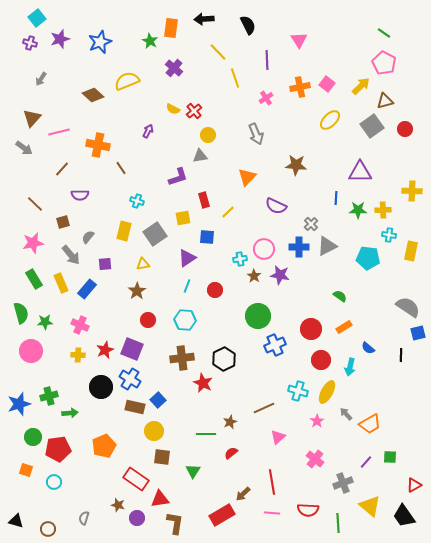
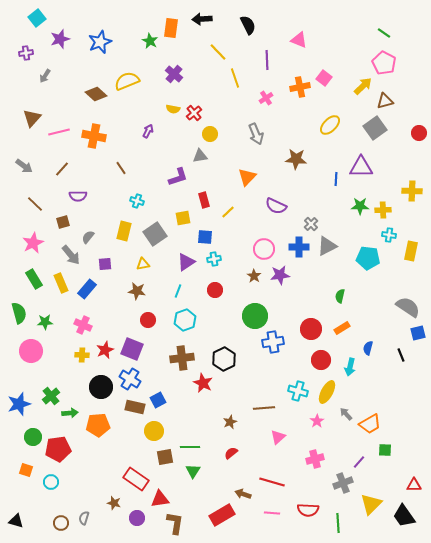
black arrow at (204, 19): moved 2 px left
pink triangle at (299, 40): rotated 36 degrees counterclockwise
purple cross at (30, 43): moved 4 px left, 10 px down; rotated 24 degrees counterclockwise
purple cross at (174, 68): moved 6 px down
gray arrow at (41, 79): moved 4 px right, 3 px up
pink square at (327, 84): moved 3 px left, 6 px up
yellow arrow at (361, 86): moved 2 px right
brown diamond at (93, 95): moved 3 px right, 1 px up
yellow semicircle at (173, 109): rotated 16 degrees counterclockwise
red cross at (194, 111): moved 2 px down
yellow ellipse at (330, 120): moved 5 px down
gray square at (372, 126): moved 3 px right, 2 px down
red circle at (405, 129): moved 14 px right, 4 px down
yellow circle at (208, 135): moved 2 px right, 1 px up
orange cross at (98, 145): moved 4 px left, 9 px up
gray arrow at (24, 148): moved 18 px down
brown star at (296, 165): moved 6 px up
purple triangle at (360, 172): moved 1 px right, 5 px up
purple semicircle at (80, 195): moved 2 px left, 1 px down
blue line at (336, 198): moved 19 px up
green star at (358, 210): moved 2 px right, 4 px up
blue square at (207, 237): moved 2 px left
pink star at (33, 243): rotated 15 degrees counterclockwise
purple triangle at (187, 258): moved 1 px left, 4 px down
cyan cross at (240, 259): moved 26 px left
purple star at (280, 275): rotated 18 degrees counterclockwise
cyan line at (187, 286): moved 9 px left, 5 px down
brown star at (137, 291): rotated 30 degrees counterclockwise
green semicircle at (340, 296): rotated 112 degrees counterclockwise
green semicircle at (21, 313): moved 2 px left
green circle at (258, 316): moved 3 px left
cyan hexagon at (185, 320): rotated 25 degrees counterclockwise
pink cross at (80, 325): moved 3 px right
orange rectangle at (344, 327): moved 2 px left, 1 px down
blue cross at (275, 345): moved 2 px left, 3 px up; rotated 15 degrees clockwise
blue semicircle at (368, 348): rotated 64 degrees clockwise
yellow cross at (78, 355): moved 4 px right
black line at (401, 355): rotated 24 degrees counterclockwise
green cross at (49, 396): moved 2 px right; rotated 24 degrees counterclockwise
blue square at (158, 400): rotated 14 degrees clockwise
brown line at (264, 408): rotated 20 degrees clockwise
green line at (206, 434): moved 16 px left, 13 px down
orange pentagon at (104, 446): moved 6 px left, 21 px up; rotated 20 degrees clockwise
brown square at (162, 457): moved 3 px right; rotated 18 degrees counterclockwise
green square at (390, 457): moved 5 px left, 7 px up
pink cross at (315, 459): rotated 36 degrees clockwise
purple line at (366, 462): moved 7 px left
cyan circle at (54, 482): moved 3 px left
red line at (272, 482): rotated 65 degrees counterclockwise
red triangle at (414, 485): rotated 28 degrees clockwise
brown arrow at (243, 494): rotated 63 degrees clockwise
brown star at (118, 505): moved 4 px left, 2 px up
yellow triangle at (370, 506): moved 1 px right, 2 px up; rotated 35 degrees clockwise
brown circle at (48, 529): moved 13 px right, 6 px up
